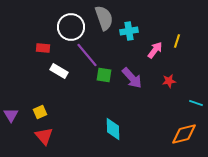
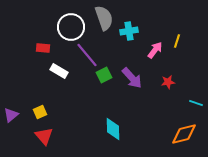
green square: rotated 35 degrees counterclockwise
red star: moved 1 px left, 1 px down
purple triangle: rotated 21 degrees clockwise
